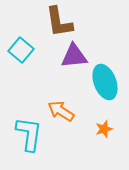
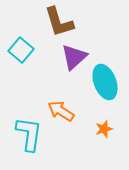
brown L-shape: rotated 8 degrees counterclockwise
purple triangle: moved 1 px down; rotated 36 degrees counterclockwise
